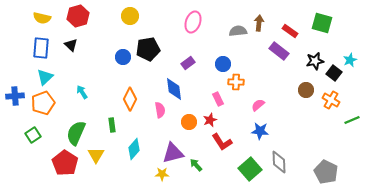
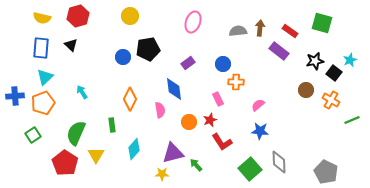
brown arrow at (259, 23): moved 1 px right, 5 px down
